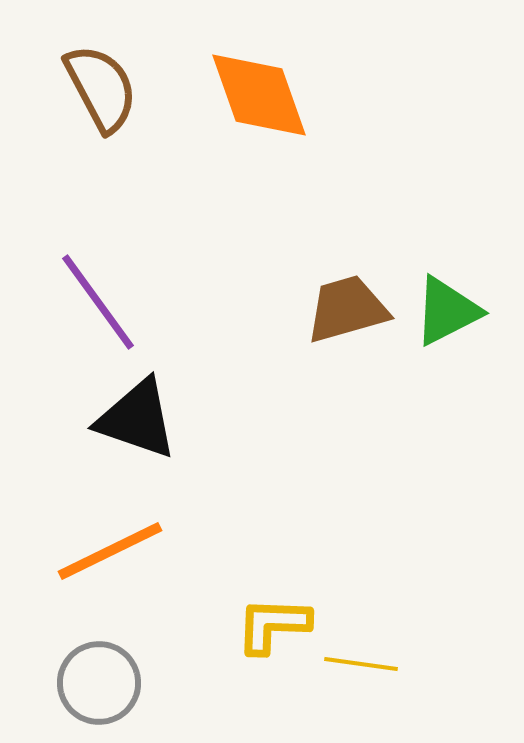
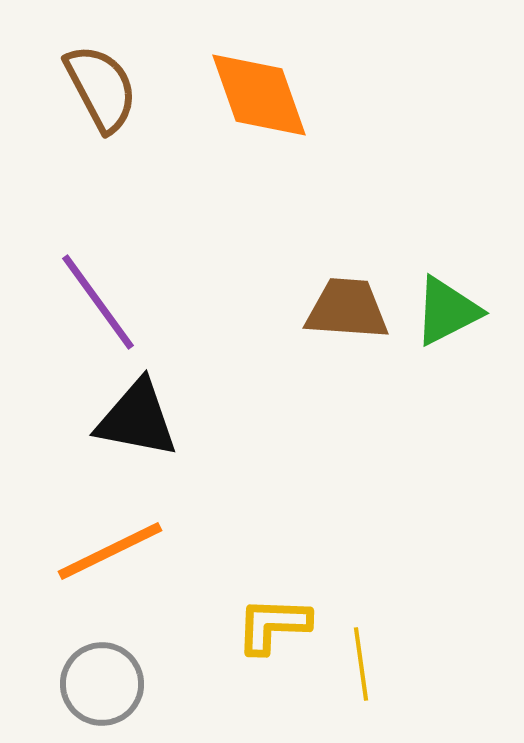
brown trapezoid: rotated 20 degrees clockwise
black triangle: rotated 8 degrees counterclockwise
yellow line: rotated 74 degrees clockwise
gray circle: moved 3 px right, 1 px down
